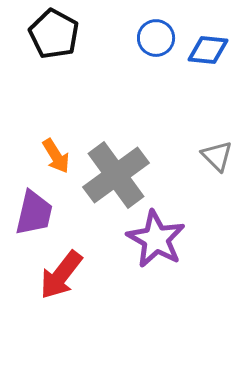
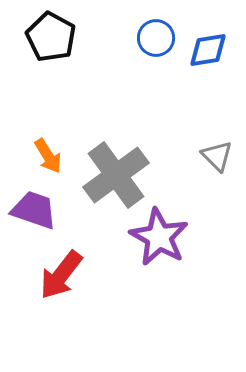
black pentagon: moved 3 px left, 3 px down
blue diamond: rotated 15 degrees counterclockwise
orange arrow: moved 8 px left
purple trapezoid: moved 3 px up; rotated 84 degrees counterclockwise
purple star: moved 3 px right, 2 px up
